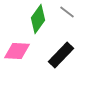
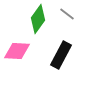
gray line: moved 2 px down
black rectangle: rotated 16 degrees counterclockwise
